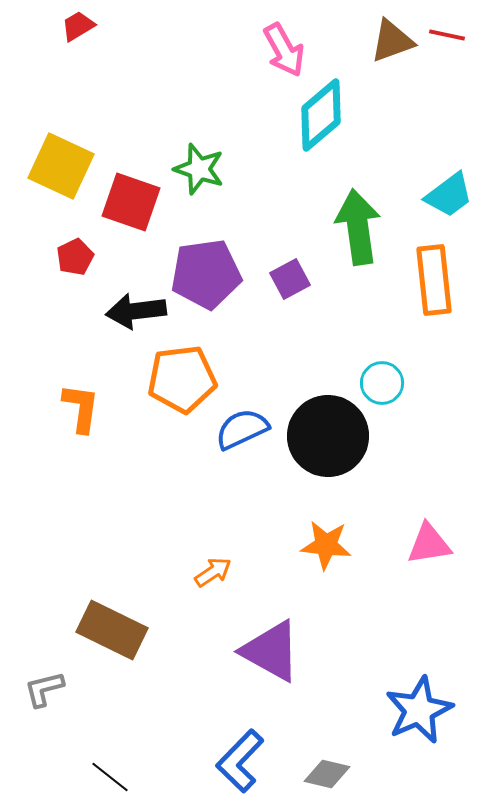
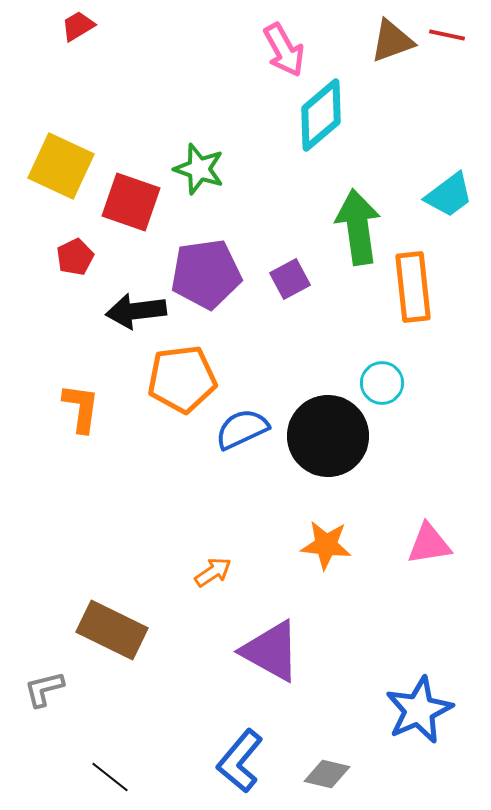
orange rectangle: moved 21 px left, 7 px down
blue L-shape: rotated 4 degrees counterclockwise
